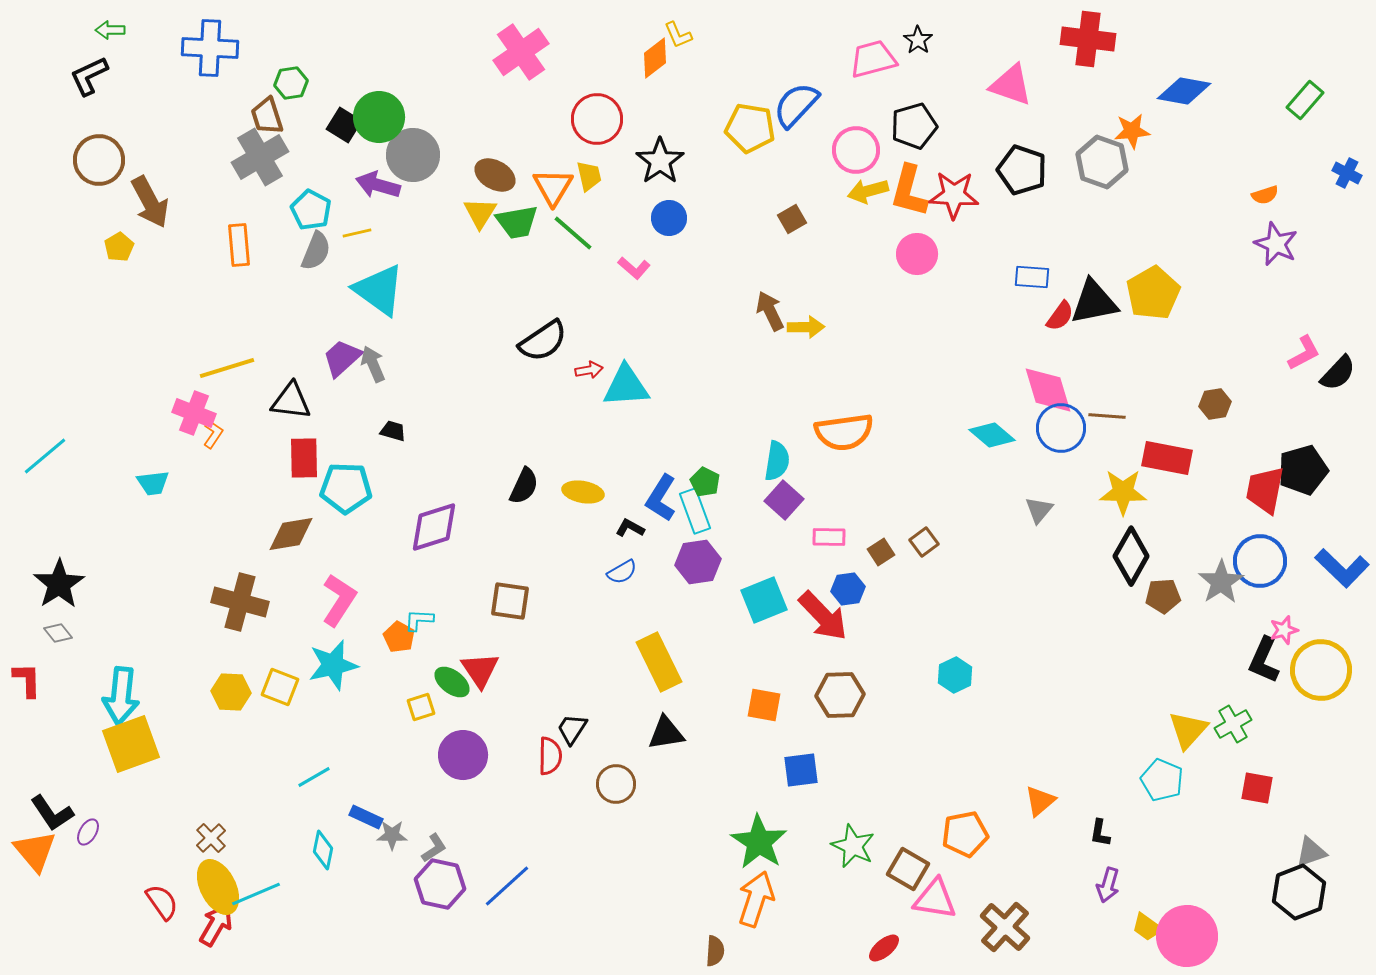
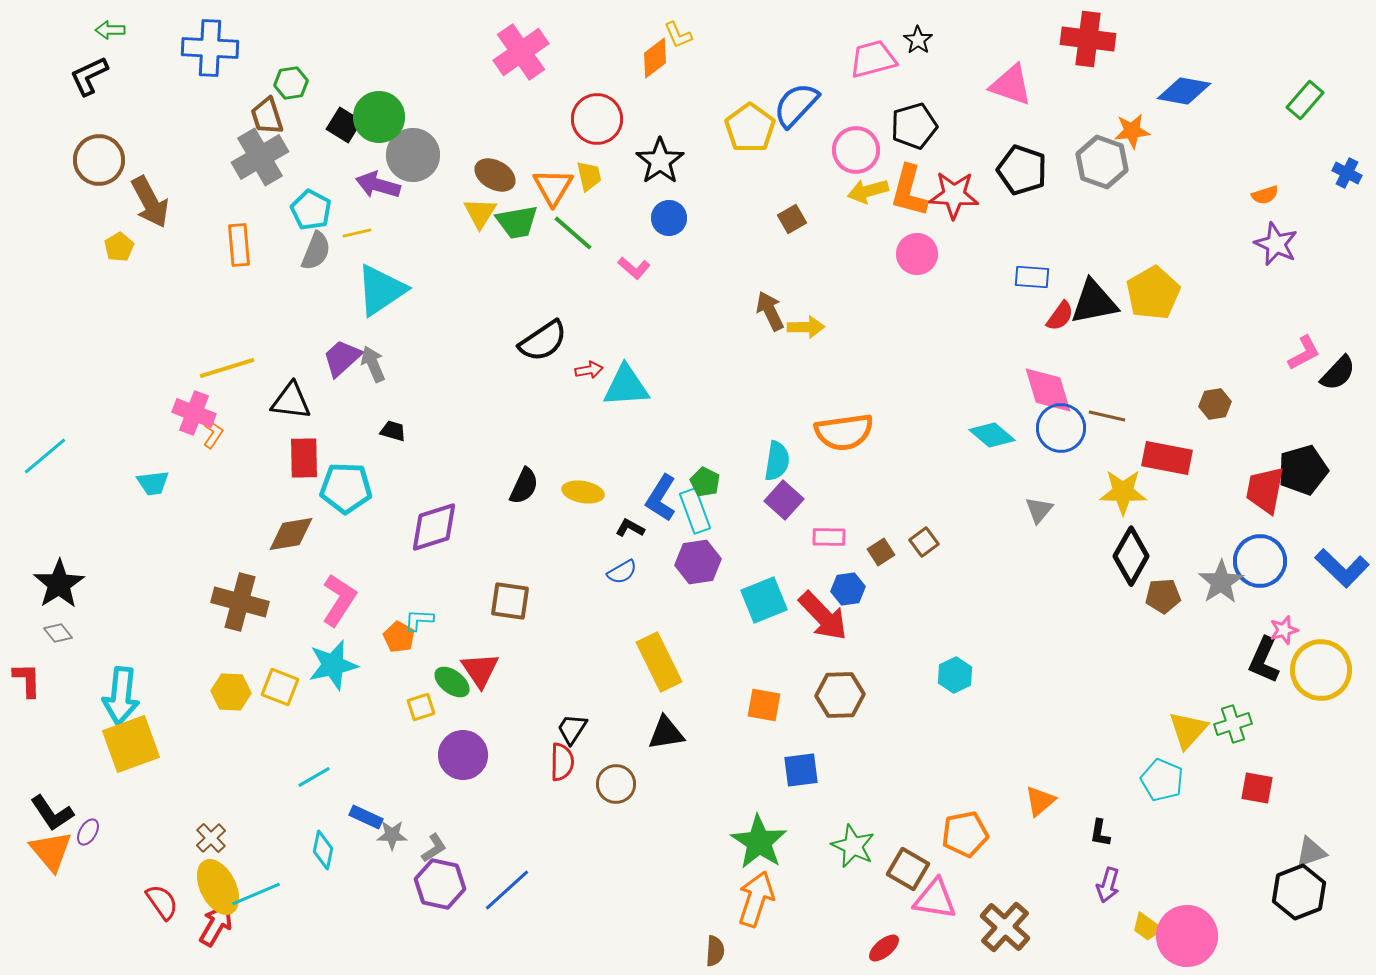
yellow pentagon at (750, 128): rotated 27 degrees clockwise
cyan triangle at (379, 290): moved 2 px right; rotated 50 degrees clockwise
brown line at (1107, 416): rotated 9 degrees clockwise
green cross at (1233, 724): rotated 12 degrees clockwise
red semicircle at (550, 756): moved 12 px right, 6 px down
orange triangle at (35, 851): moved 16 px right
blue line at (507, 886): moved 4 px down
